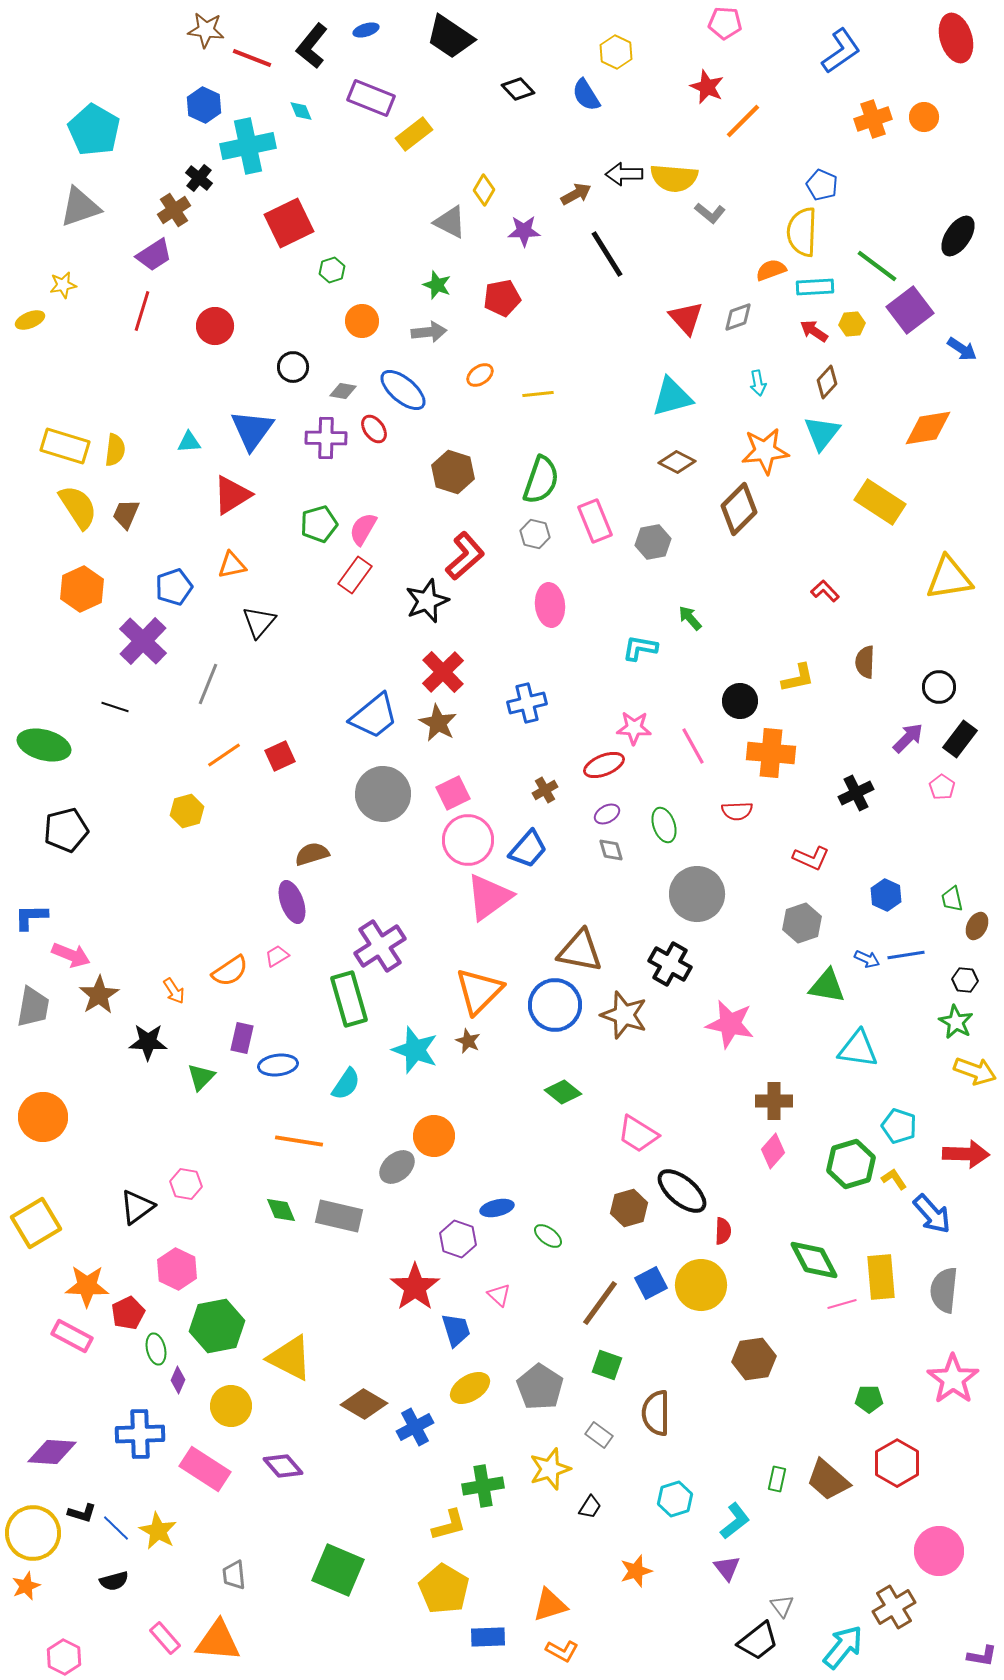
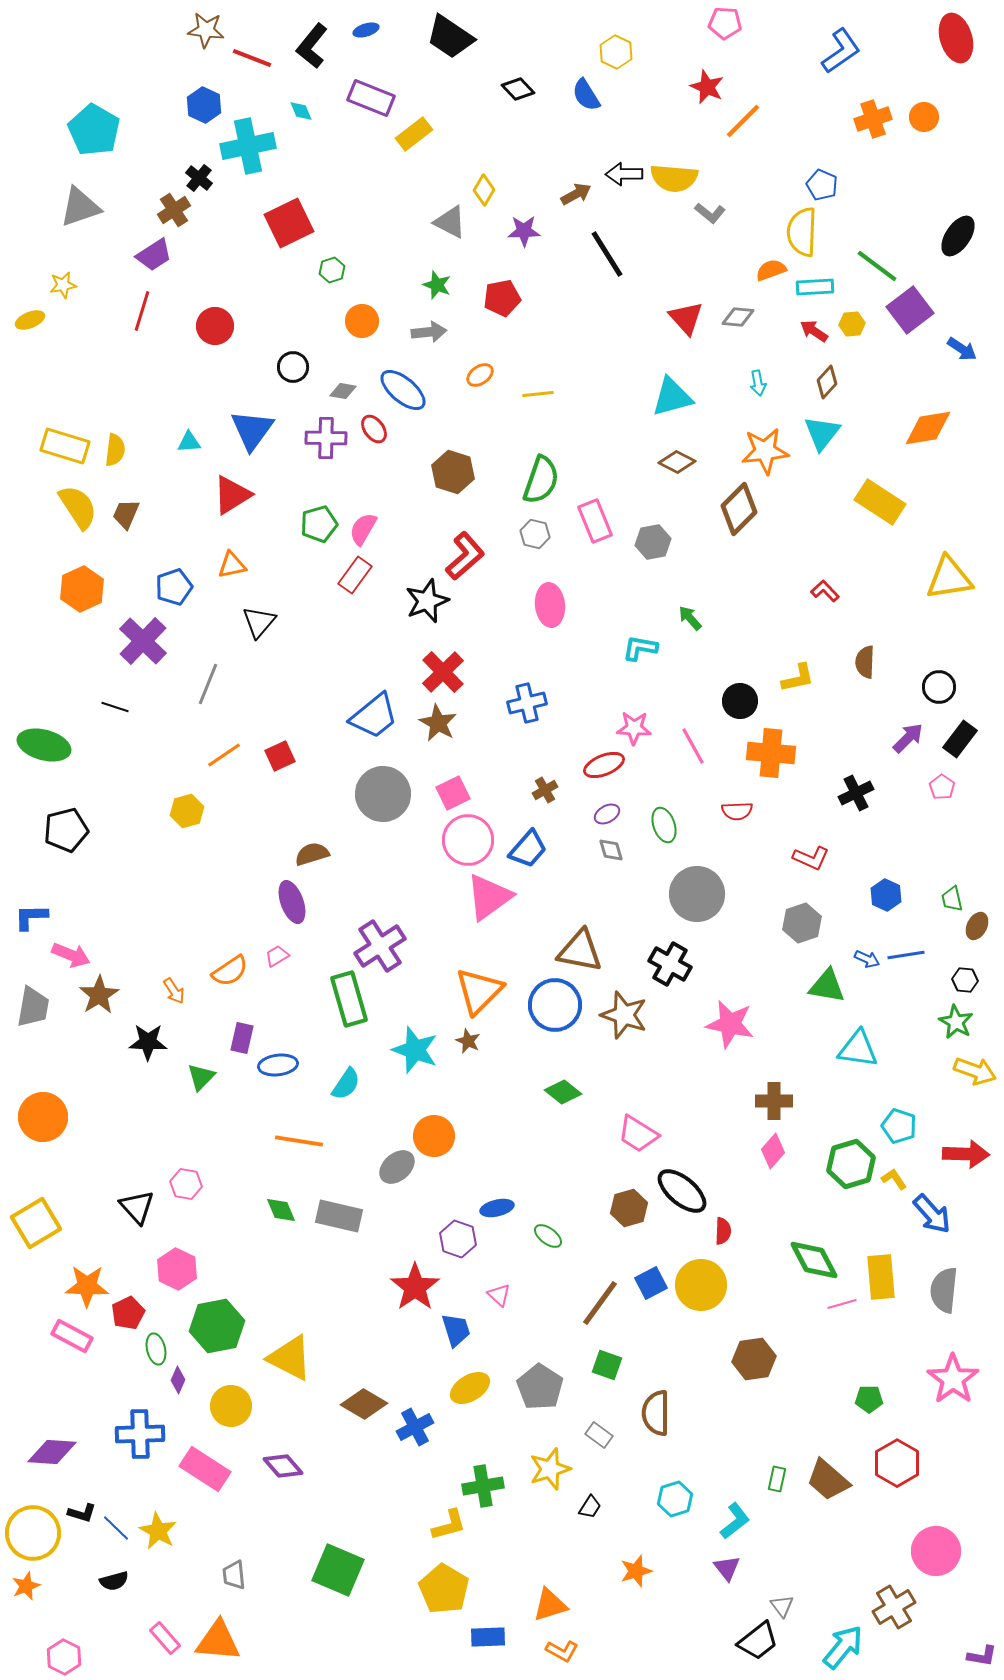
gray diamond at (738, 317): rotated 24 degrees clockwise
black triangle at (137, 1207): rotated 36 degrees counterclockwise
pink circle at (939, 1551): moved 3 px left
